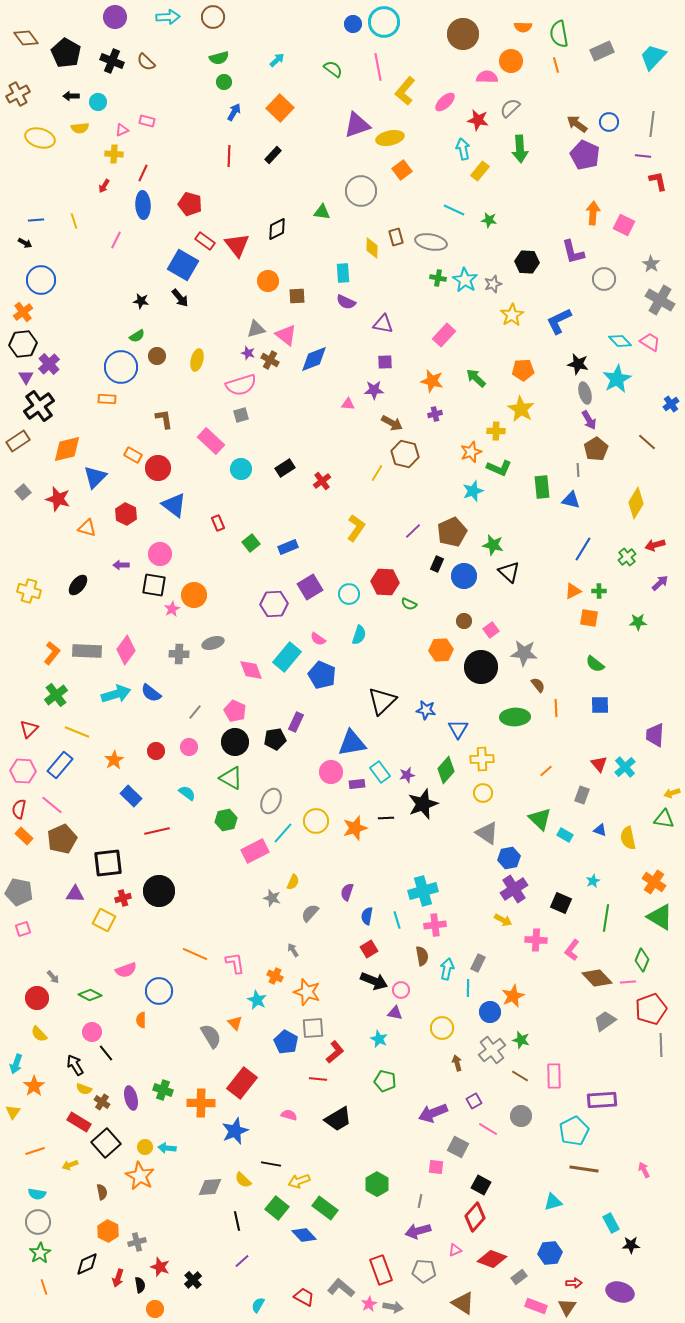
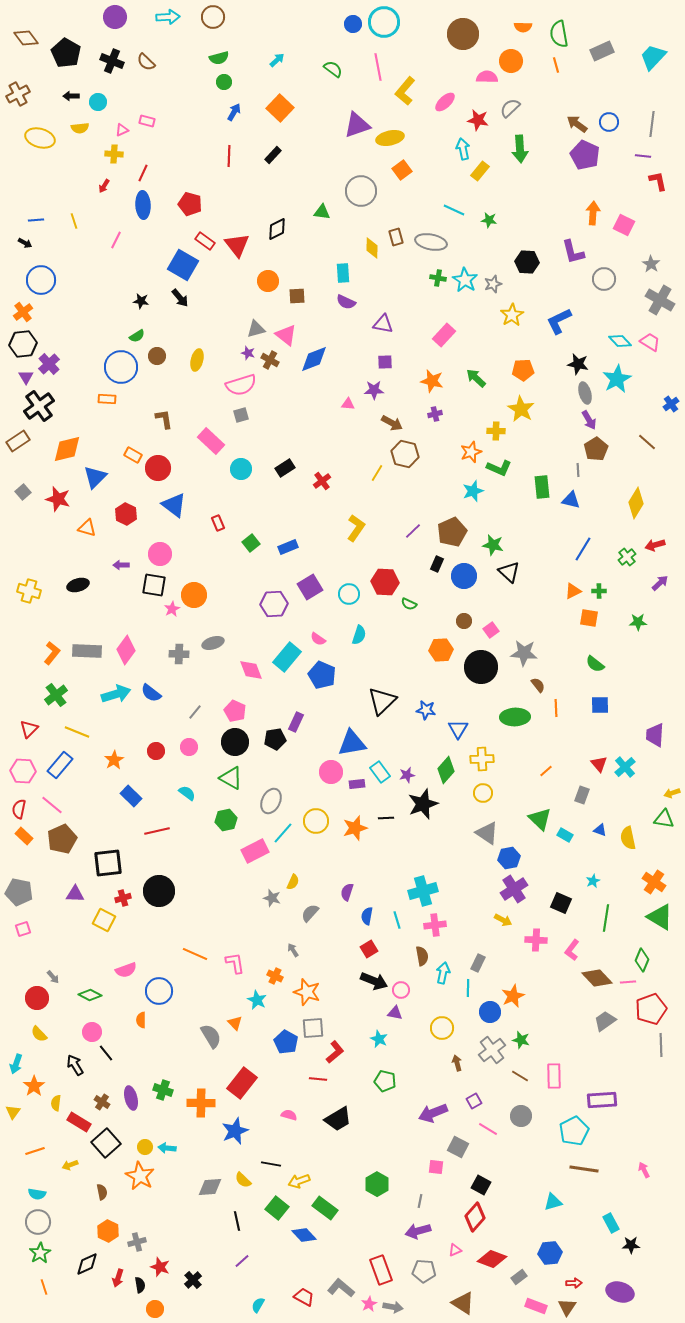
black ellipse at (78, 585): rotated 35 degrees clockwise
cyan arrow at (447, 969): moved 4 px left, 4 px down
yellow semicircle at (84, 1089): moved 28 px left, 14 px down; rotated 77 degrees clockwise
